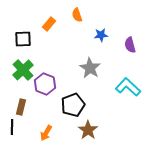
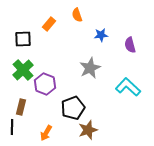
gray star: rotated 15 degrees clockwise
black pentagon: moved 3 px down
brown star: rotated 18 degrees clockwise
